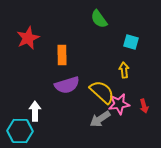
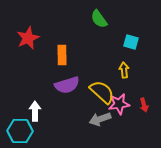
red arrow: moved 1 px up
gray arrow: rotated 15 degrees clockwise
